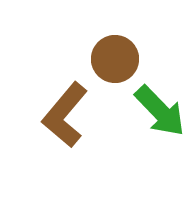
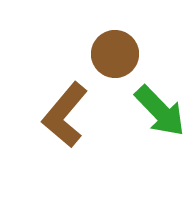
brown circle: moved 5 px up
